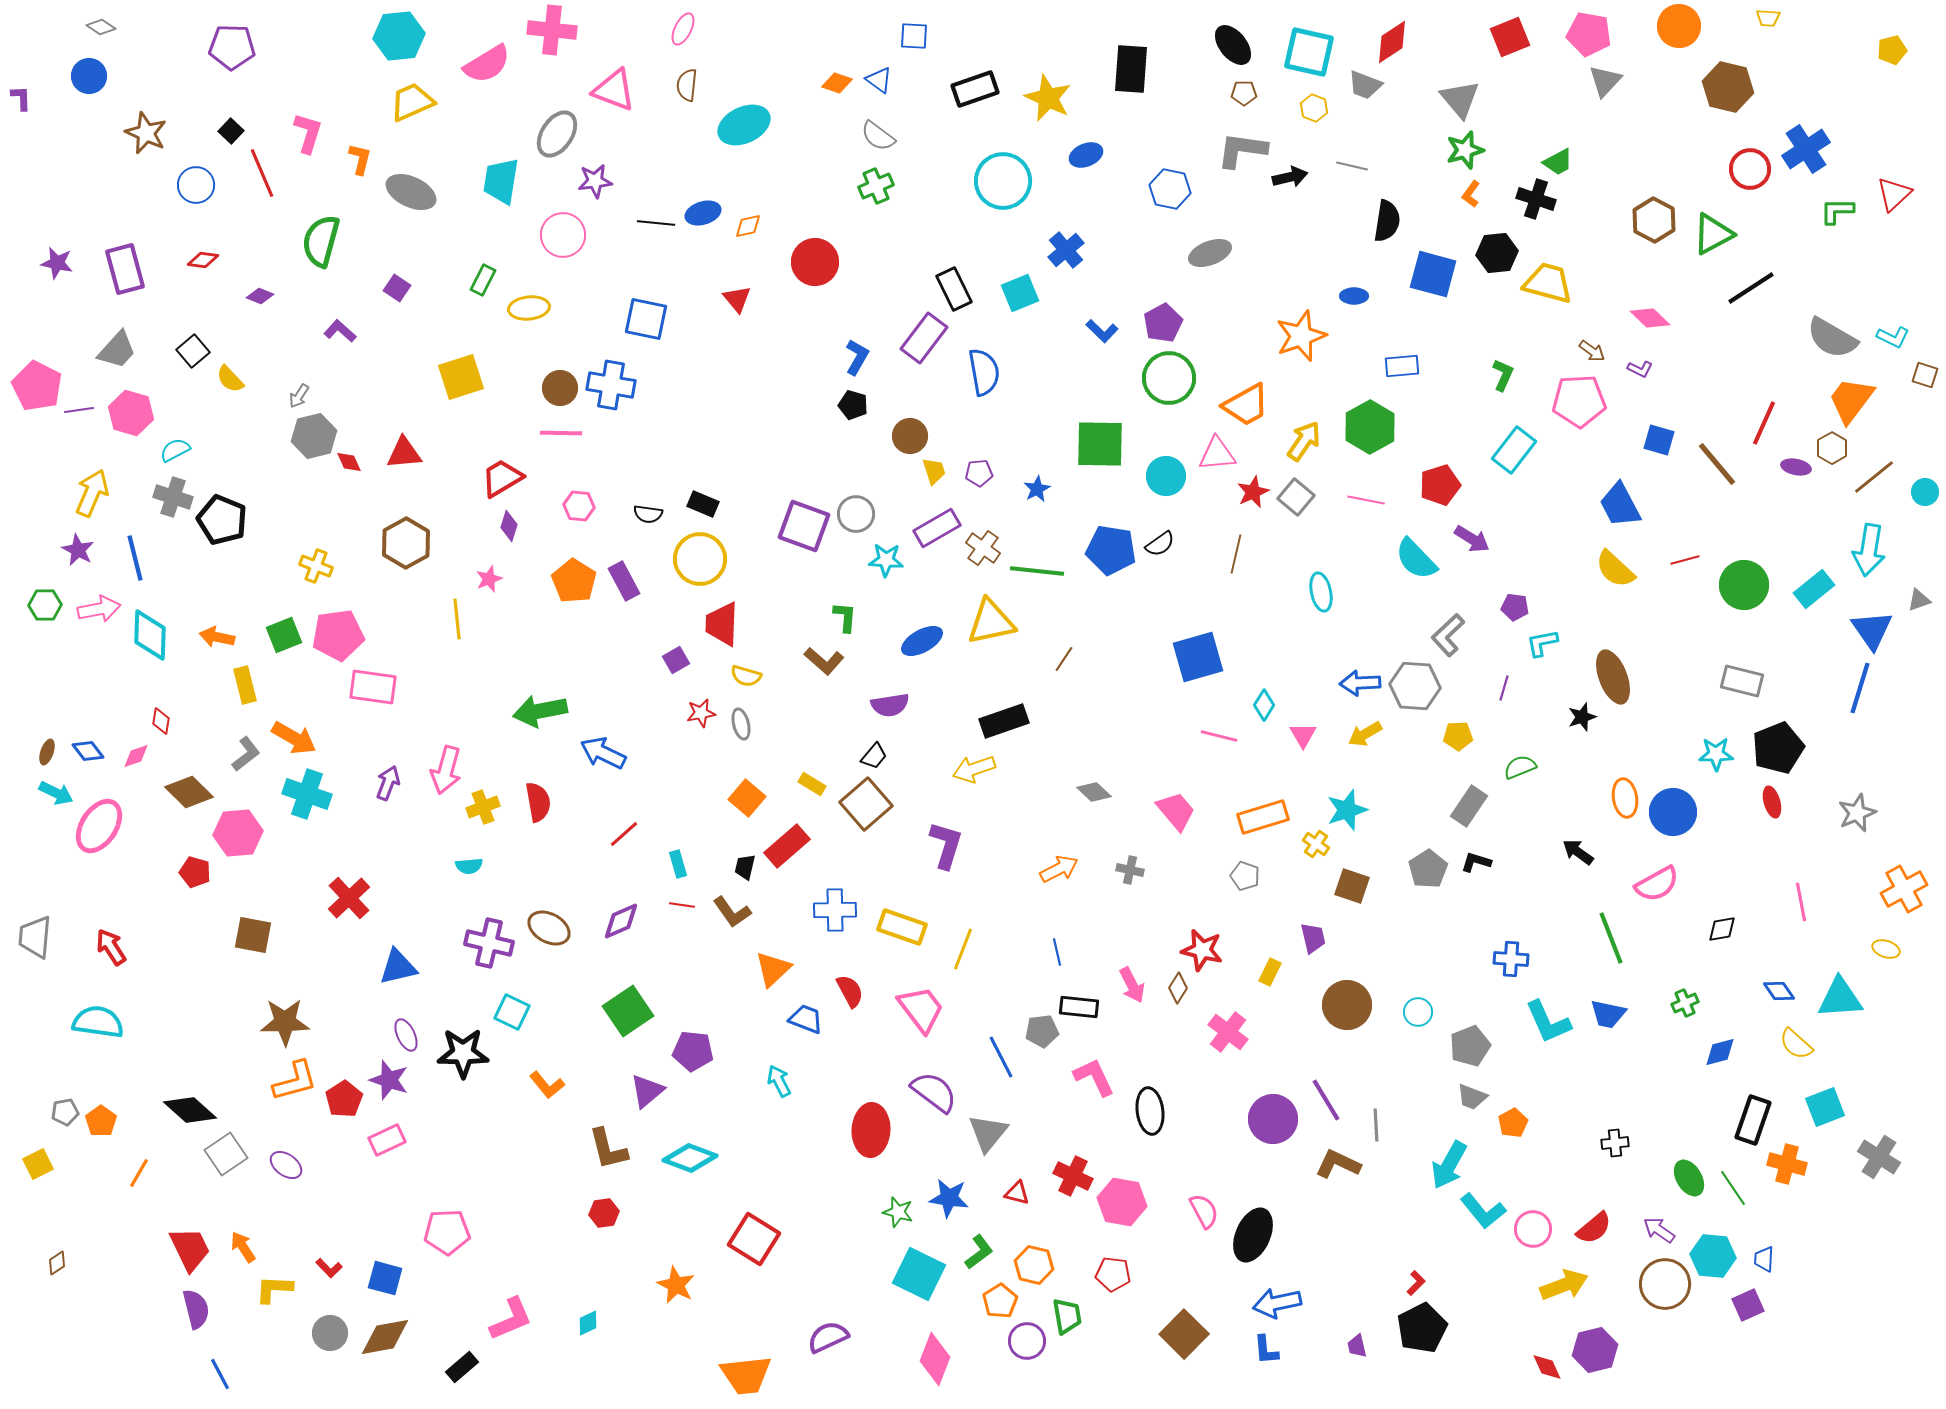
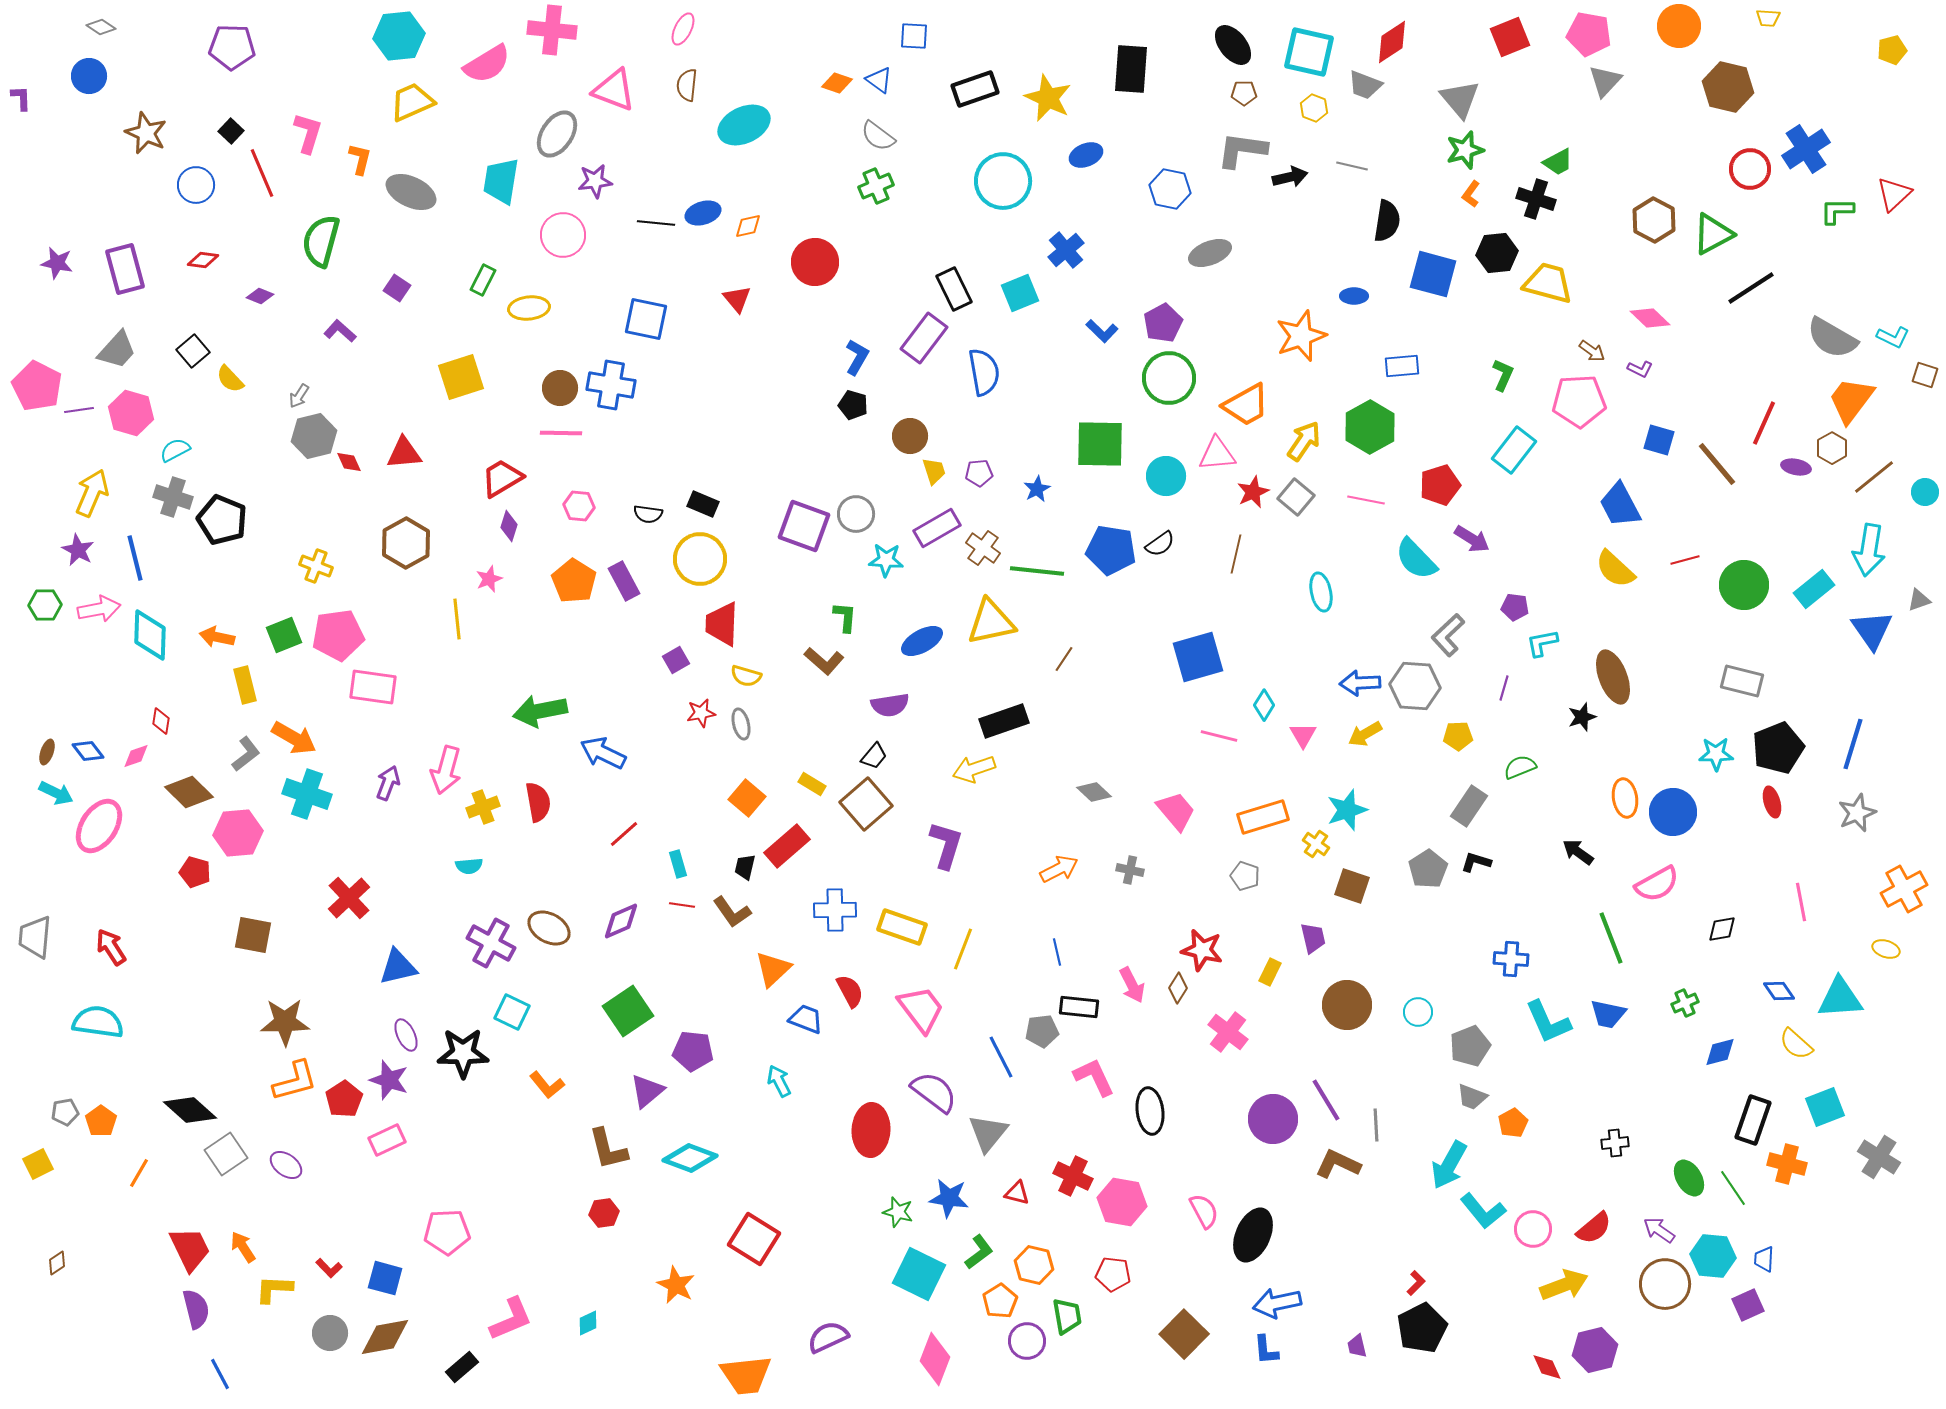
blue line at (1860, 688): moved 7 px left, 56 px down
purple cross at (489, 943): moved 2 px right; rotated 15 degrees clockwise
